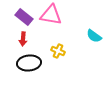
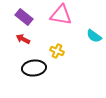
pink triangle: moved 10 px right
red arrow: rotated 112 degrees clockwise
yellow cross: moved 1 px left
black ellipse: moved 5 px right, 5 px down
